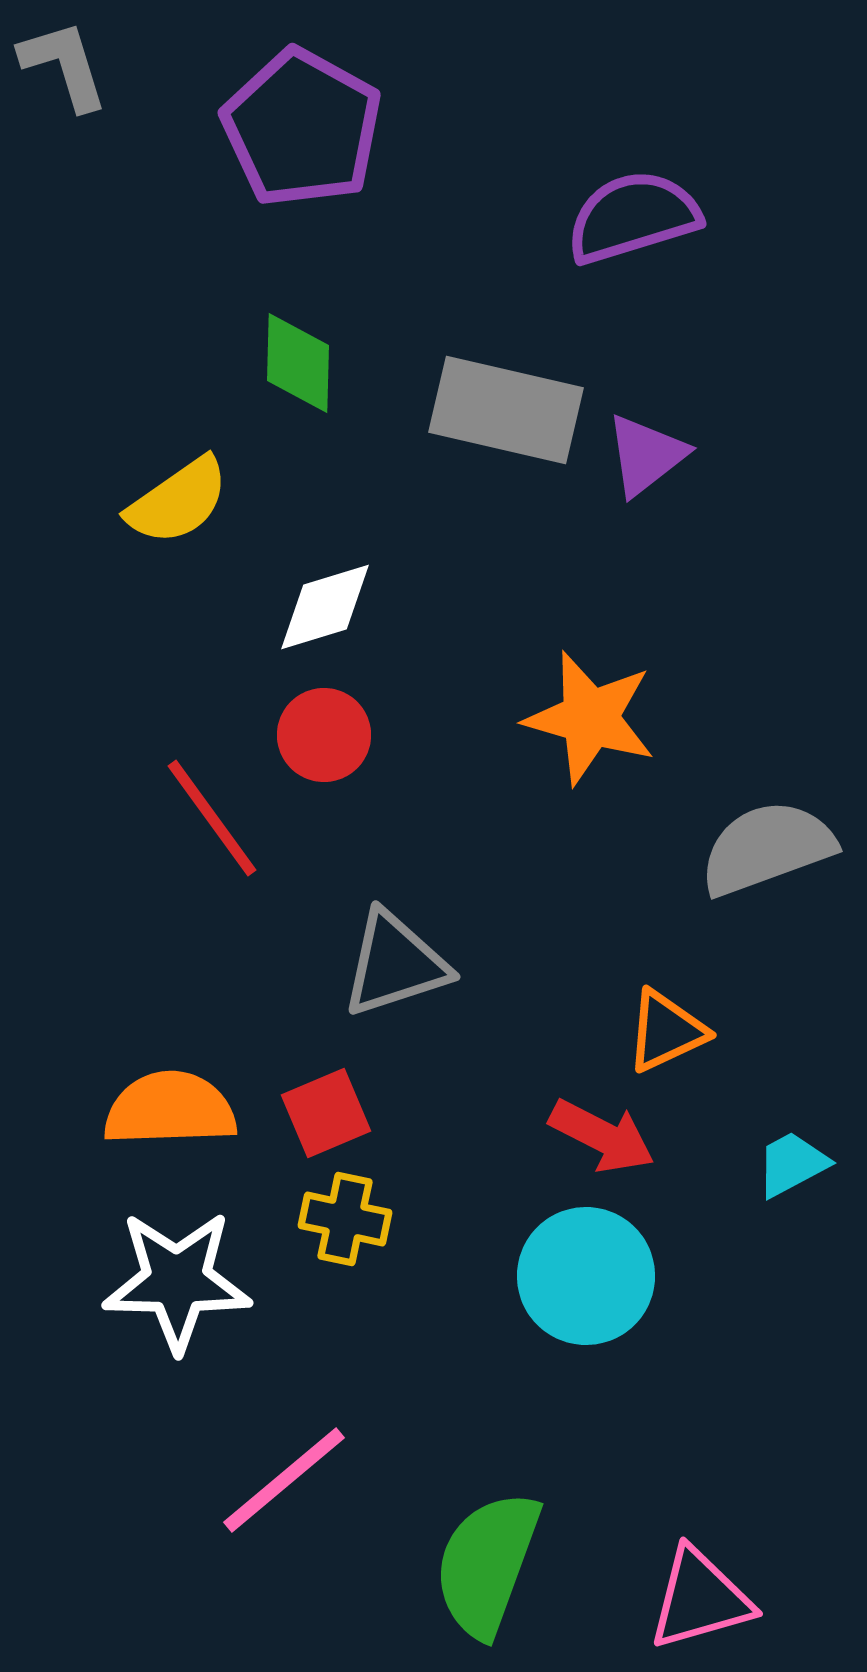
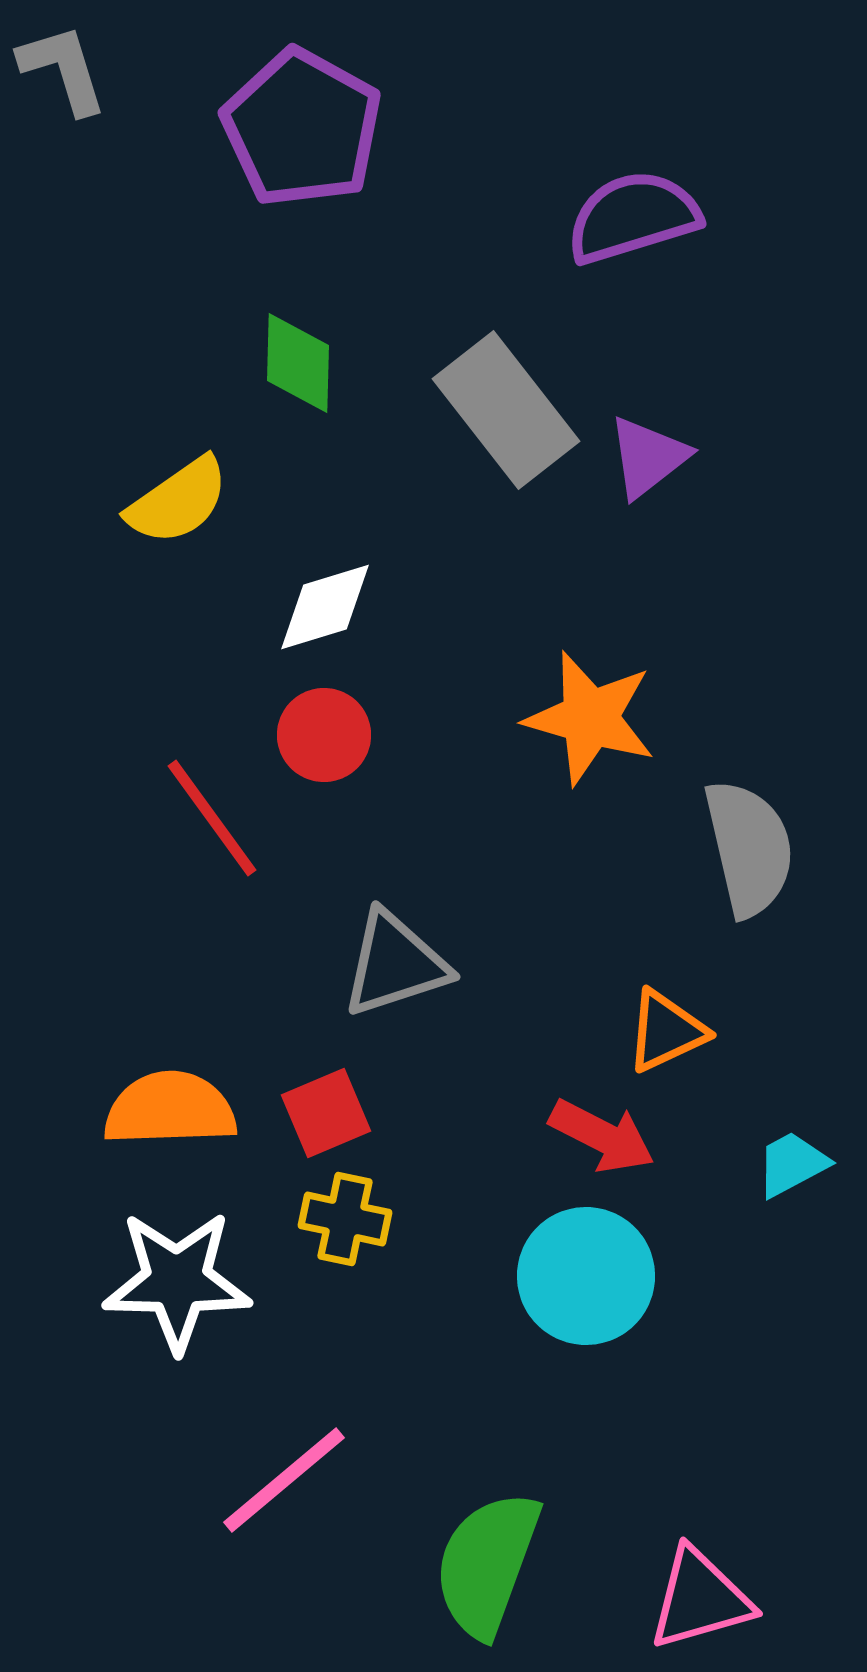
gray L-shape: moved 1 px left, 4 px down
gray rectangle: rotated 39 degrees clockwise
purple triangle: moved 2 px right, 2 px down
gray semicircle: moved 18 px left; rotated 97 degrees clockwise
